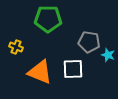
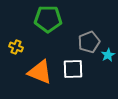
gray pentagon: rotated 30 degrees counterclockwise
cyan star: rotated 24 degrees clockwise
